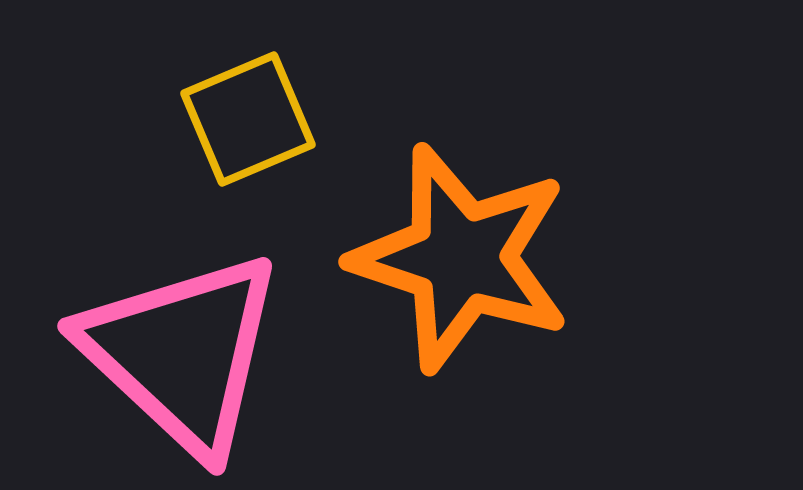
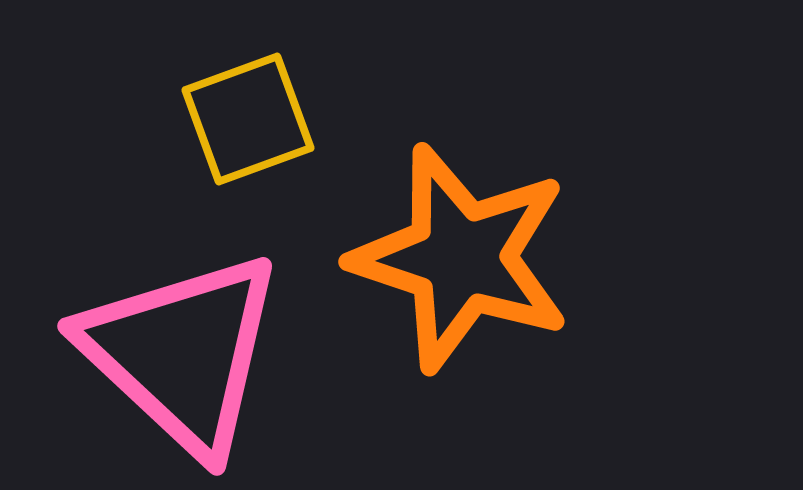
yellow square: rotated 3 degrees clockwise
